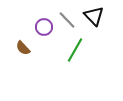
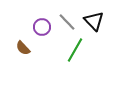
black triangle: moved 5 px down
gray line: moved 2 px down
purple circle: moved 2 px left
